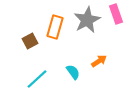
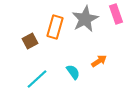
gray star: moved 2 px left, 1 px up
